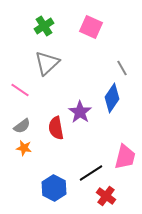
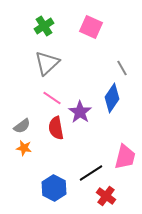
pink line: moved 32 px right, 8 px down
